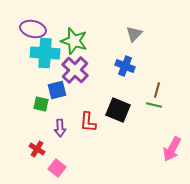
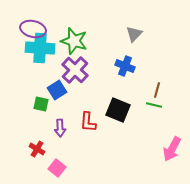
cyan cross: moved 5 px left, 5 px up
blue square: rotated 18 degrees counterclockwise
